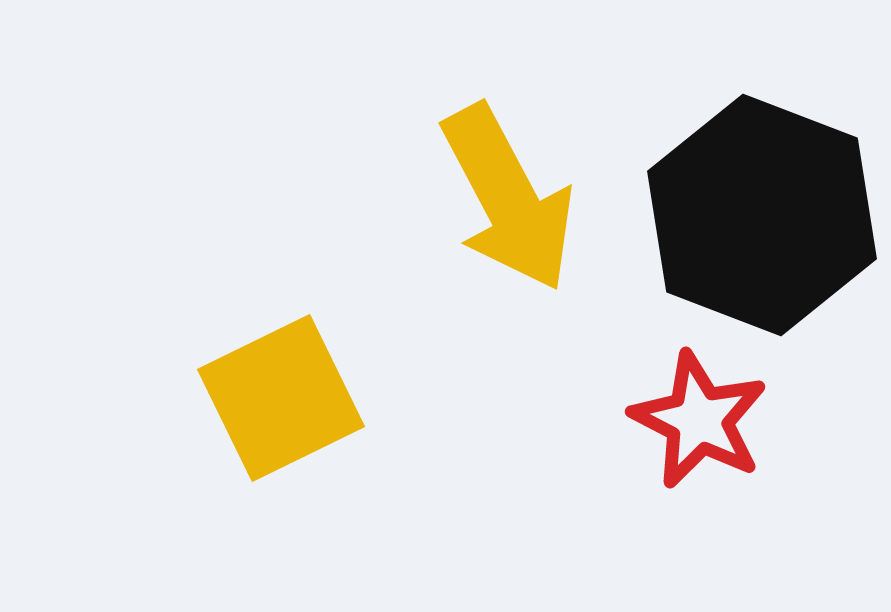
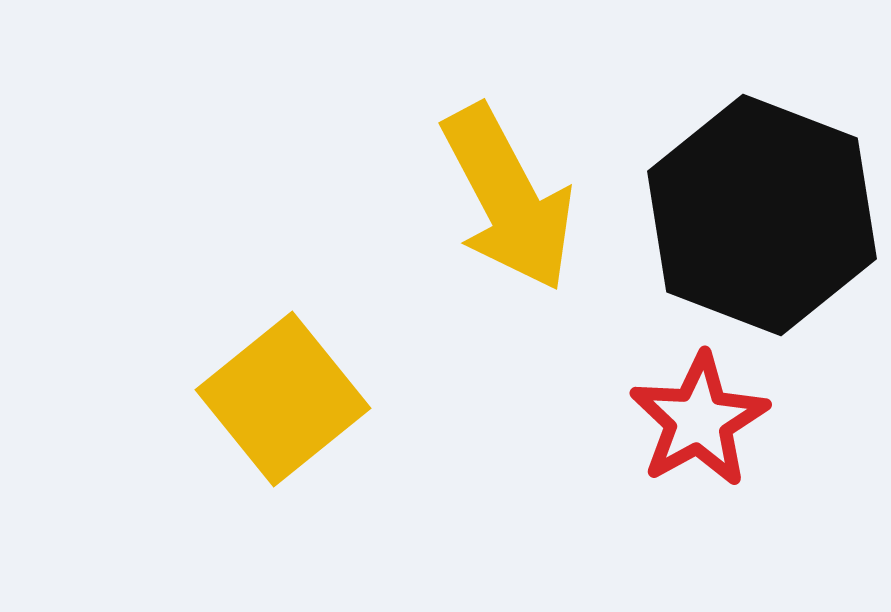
yellow square: moved 2 px right, 1 px down; rotated 13 degrees counterclockwise
red star: rotated 16 degrees clockwise
